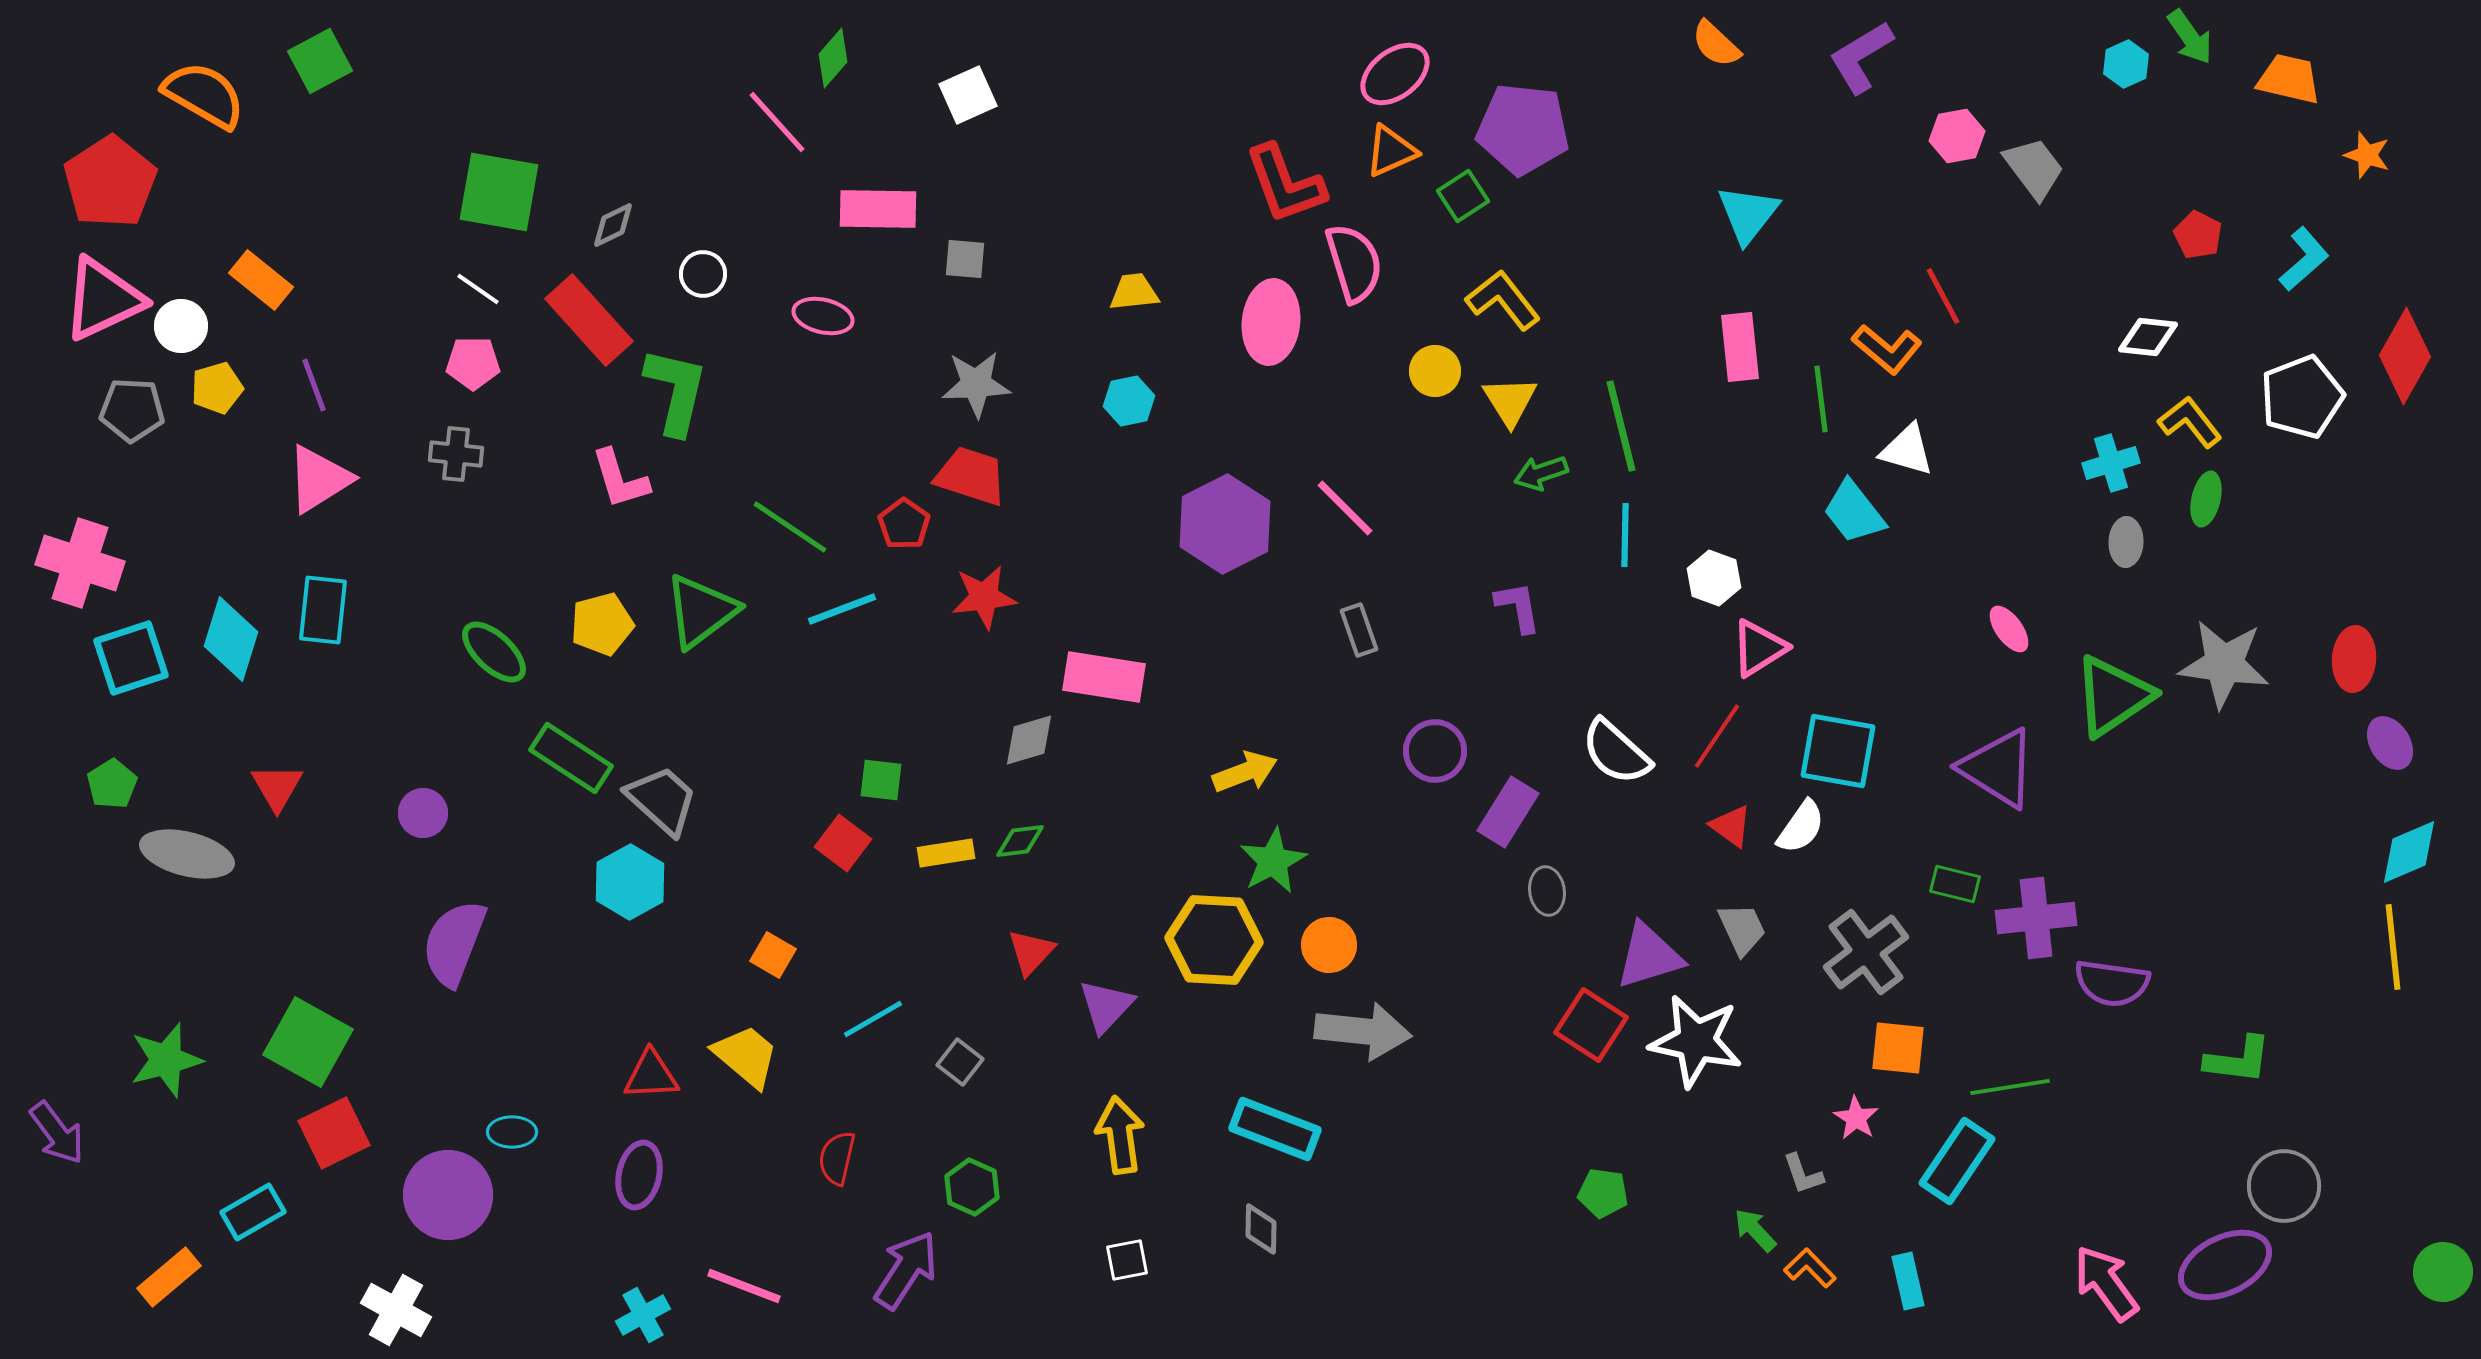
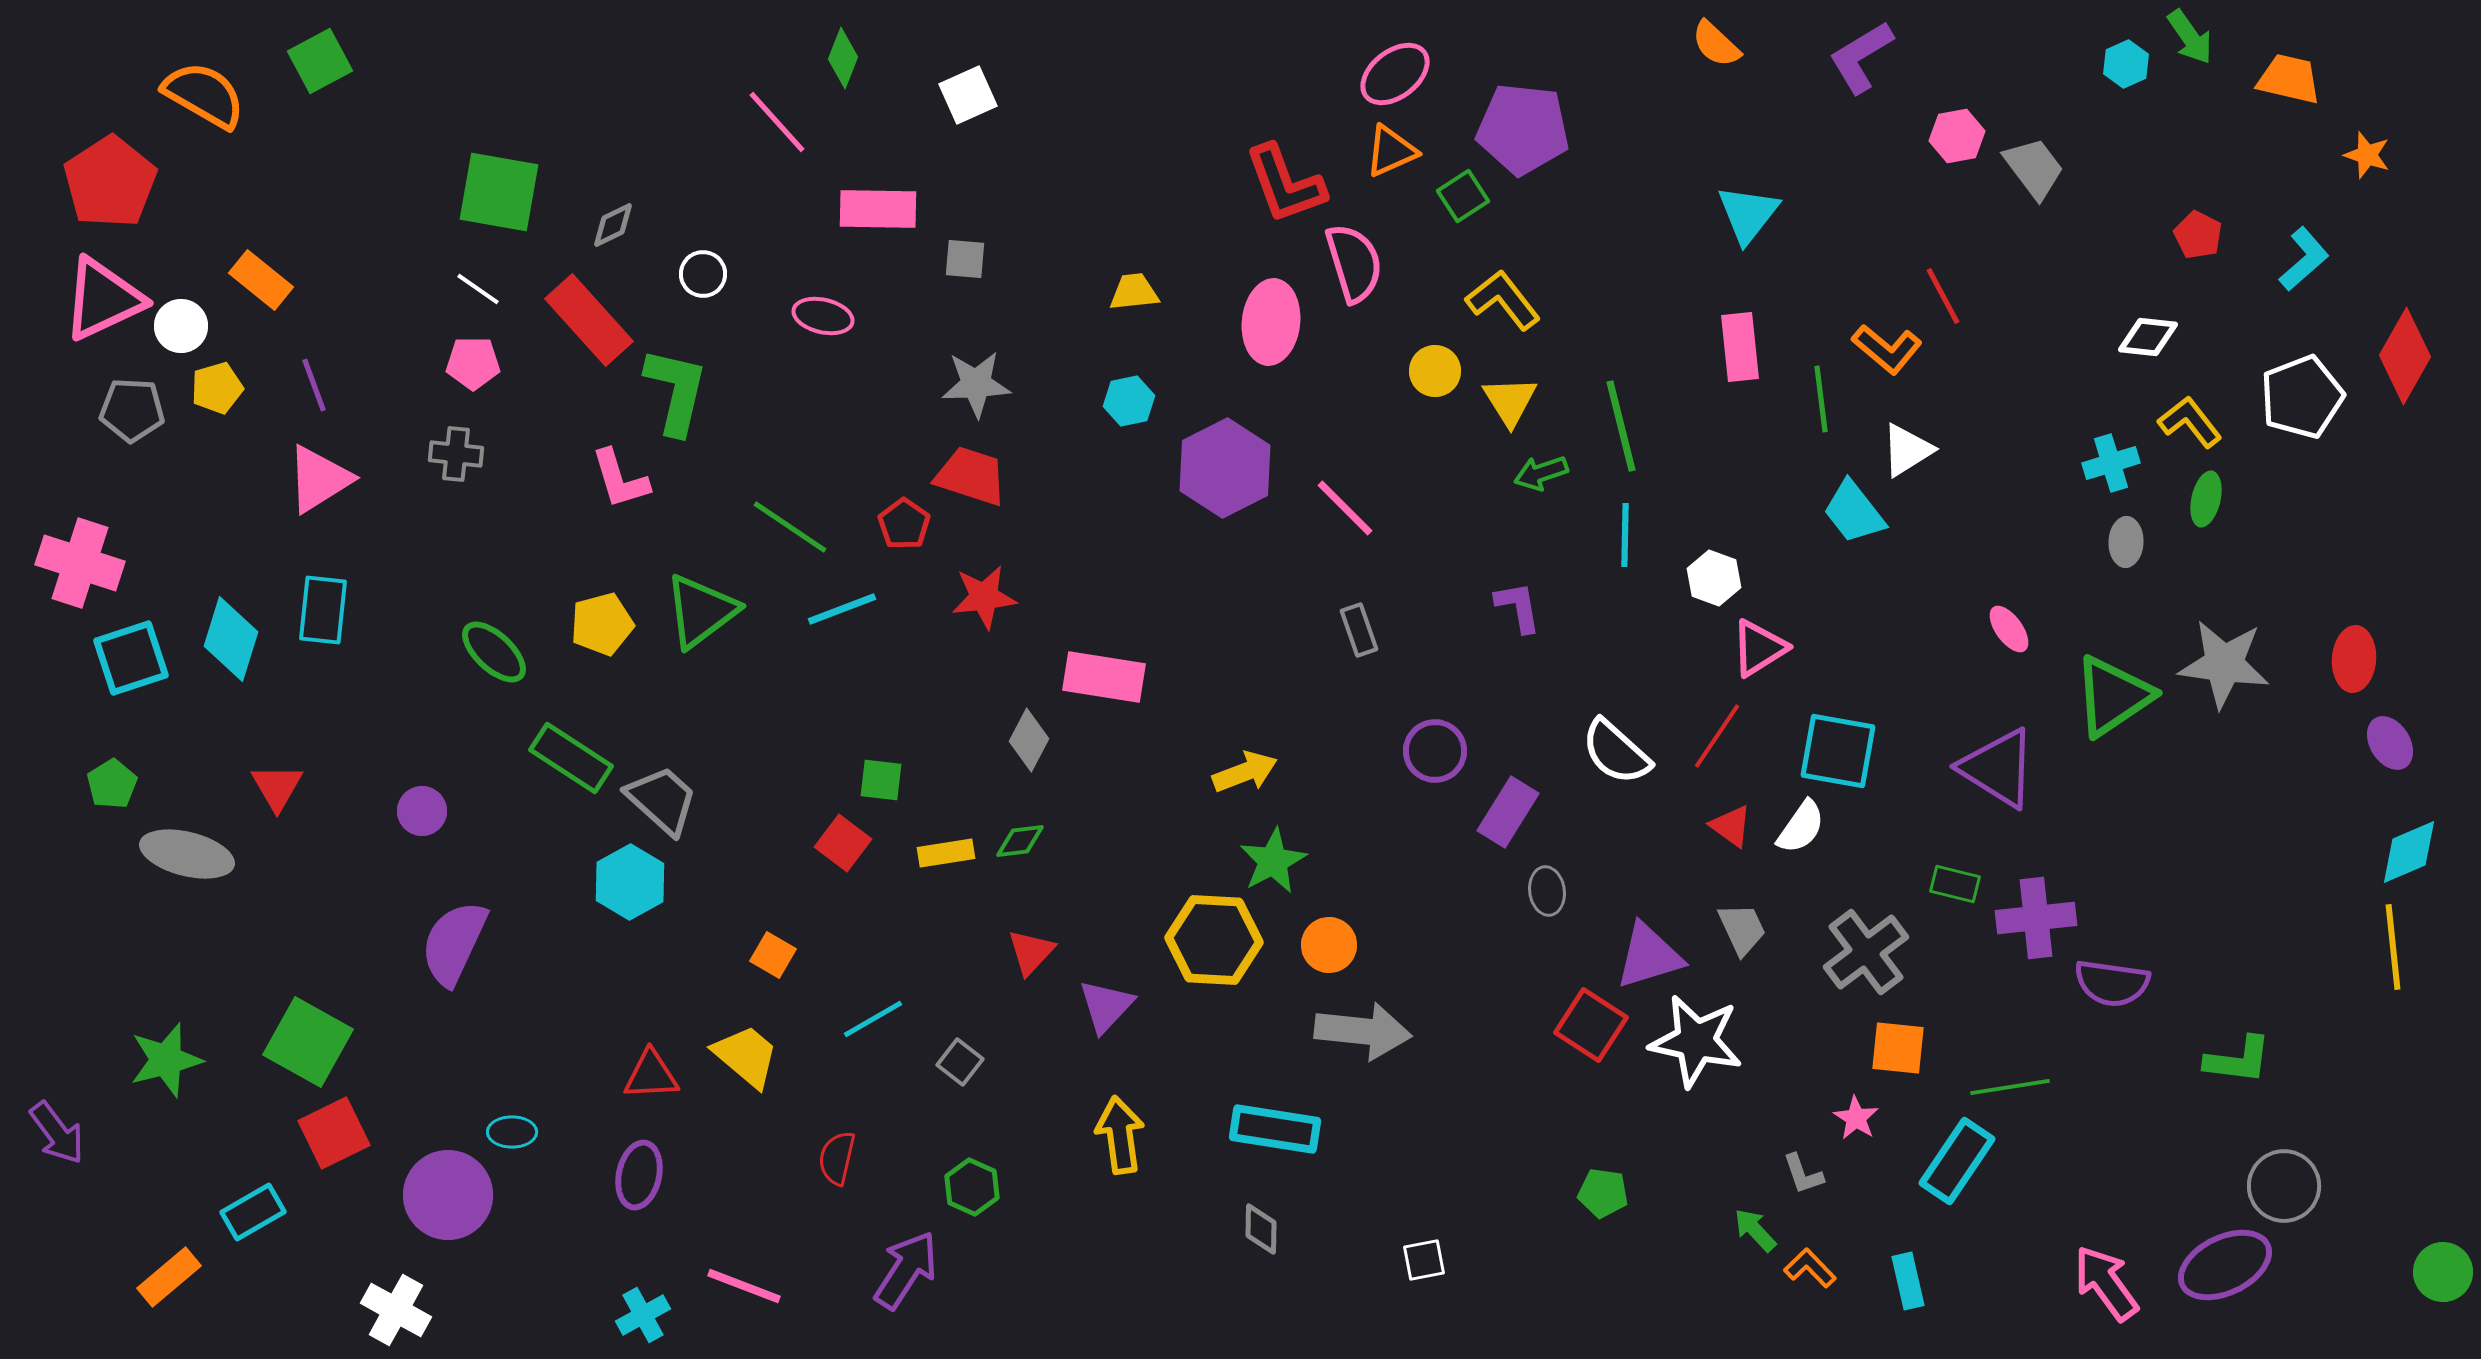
green diamond at (833, 58): moved 10 px right; rotated 20 degrees counterclockwise
white triangle at (1907, 450): rotated 48 degrees counterclockwise
purple hexagon at (1225, 524): moved 56 px up
gray diamond at (1029, 740): rotated 46 degrees counterclockwise
purple circle at (423, 813): moved 1 px left, 2 px up
purple semicircle at (454, 943): rotated 4 degrees clockwise
cyan rectangle at (1275, 1129): rotated 12 degrees counterclockwise
white square at (1127, 1260): moved 297 px right
